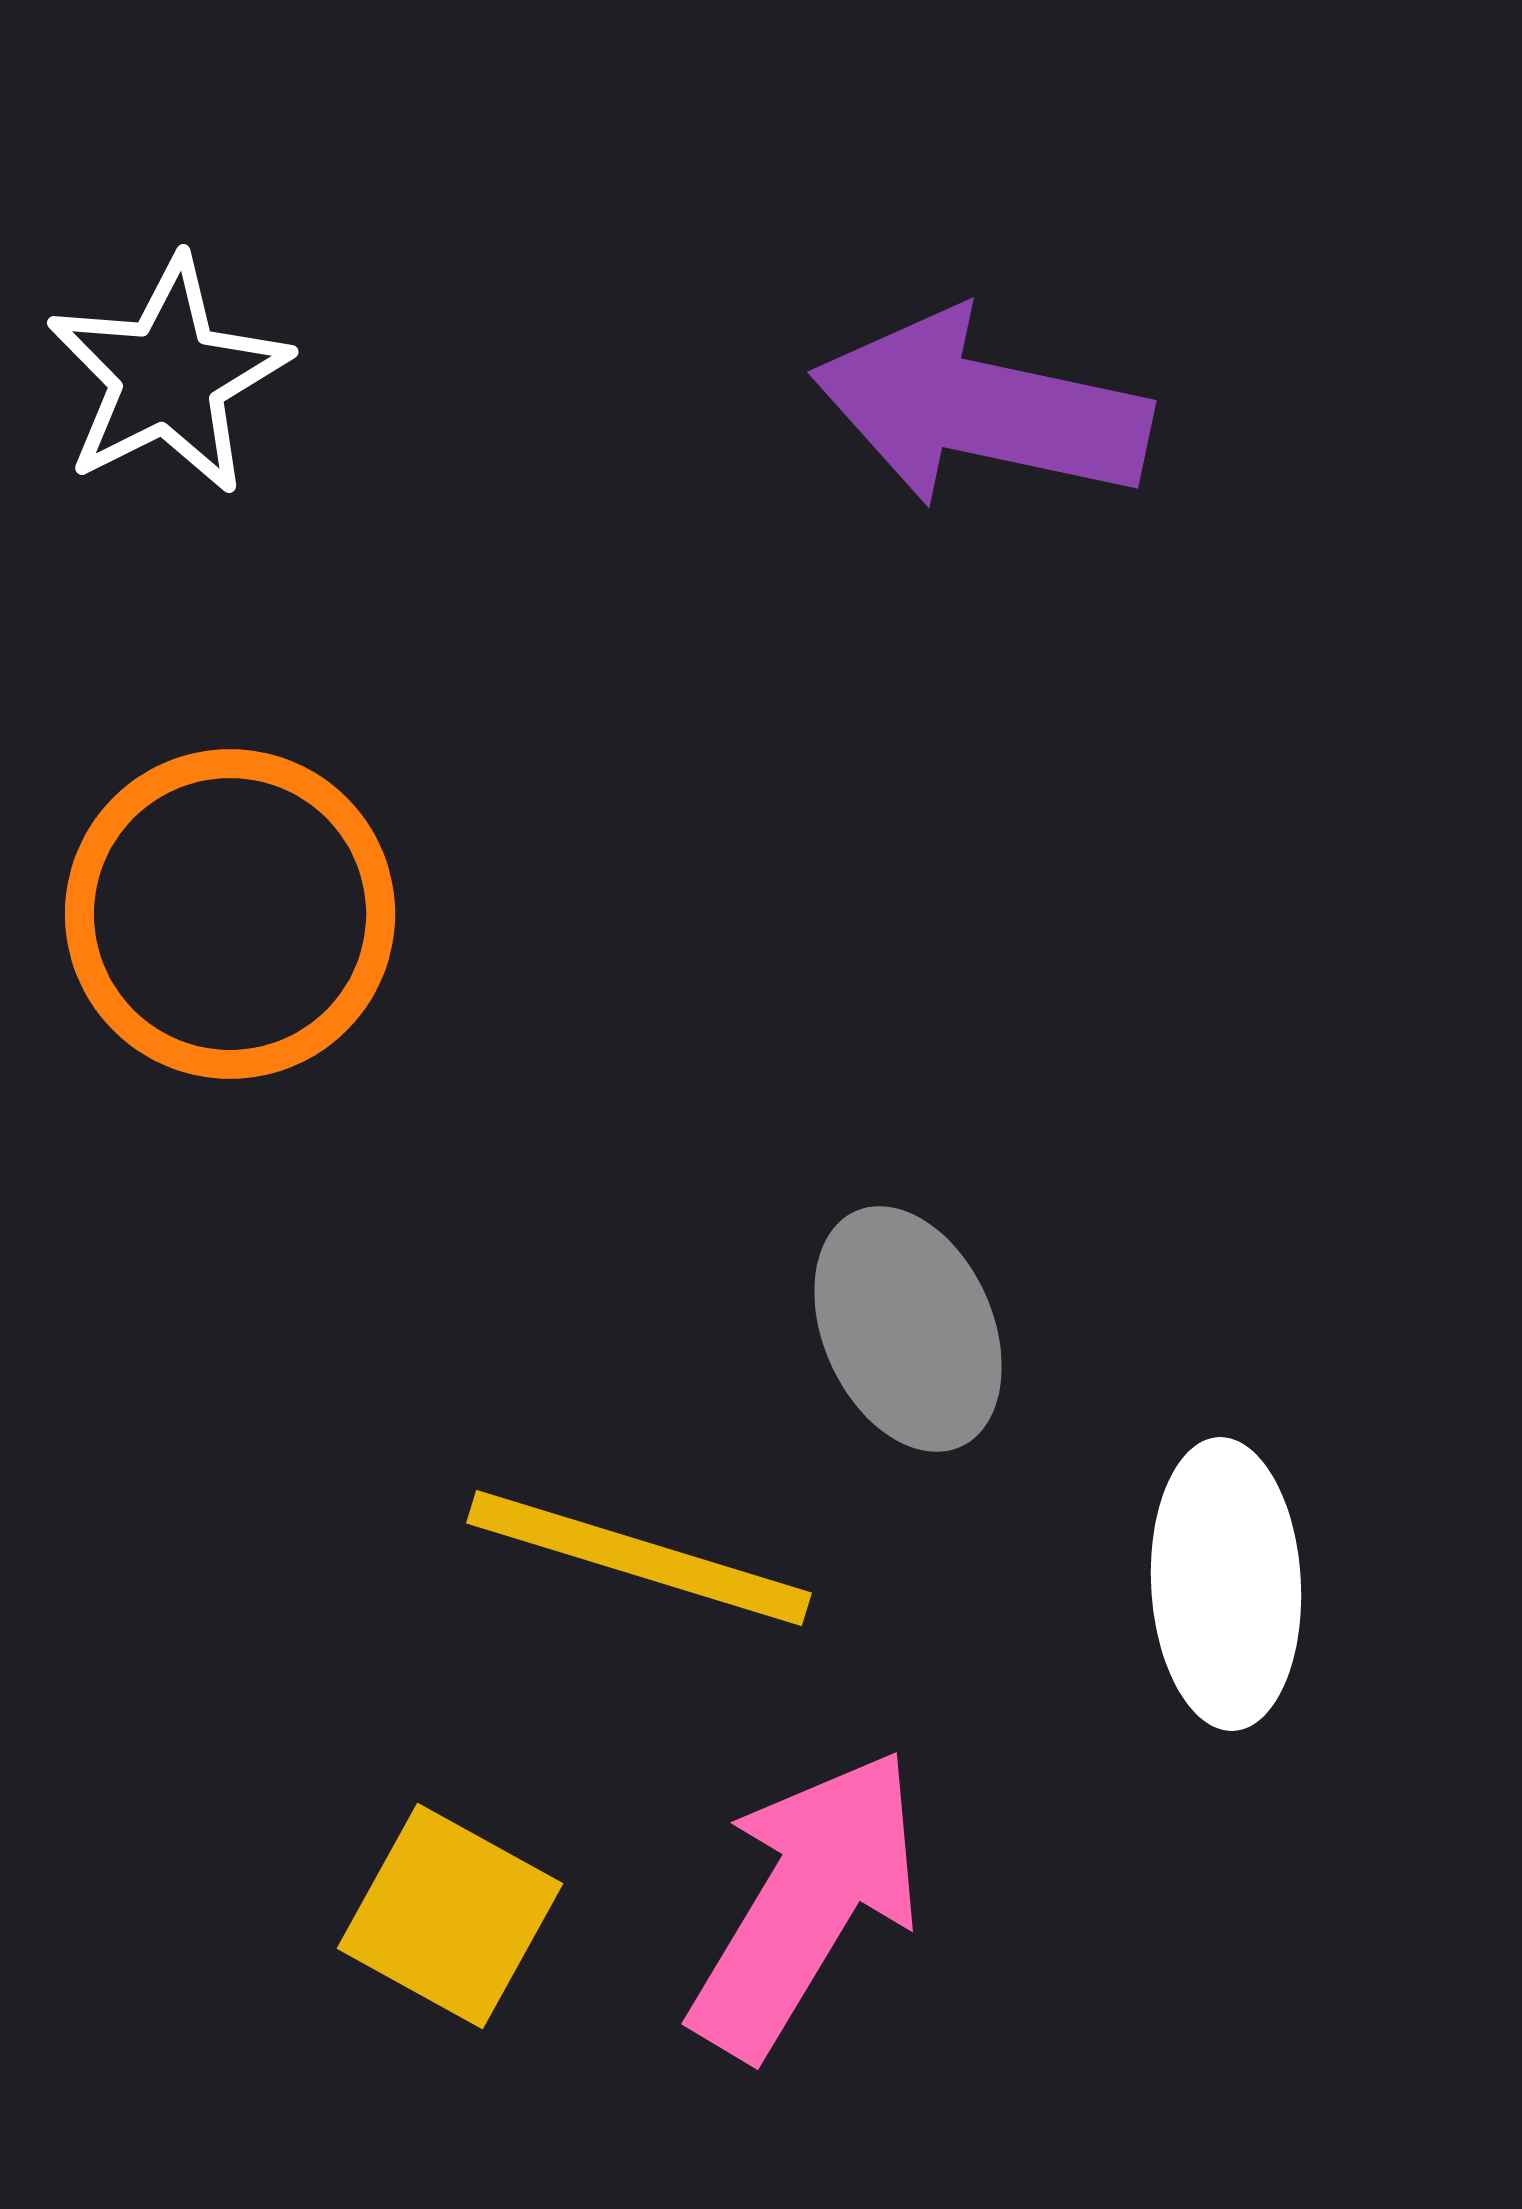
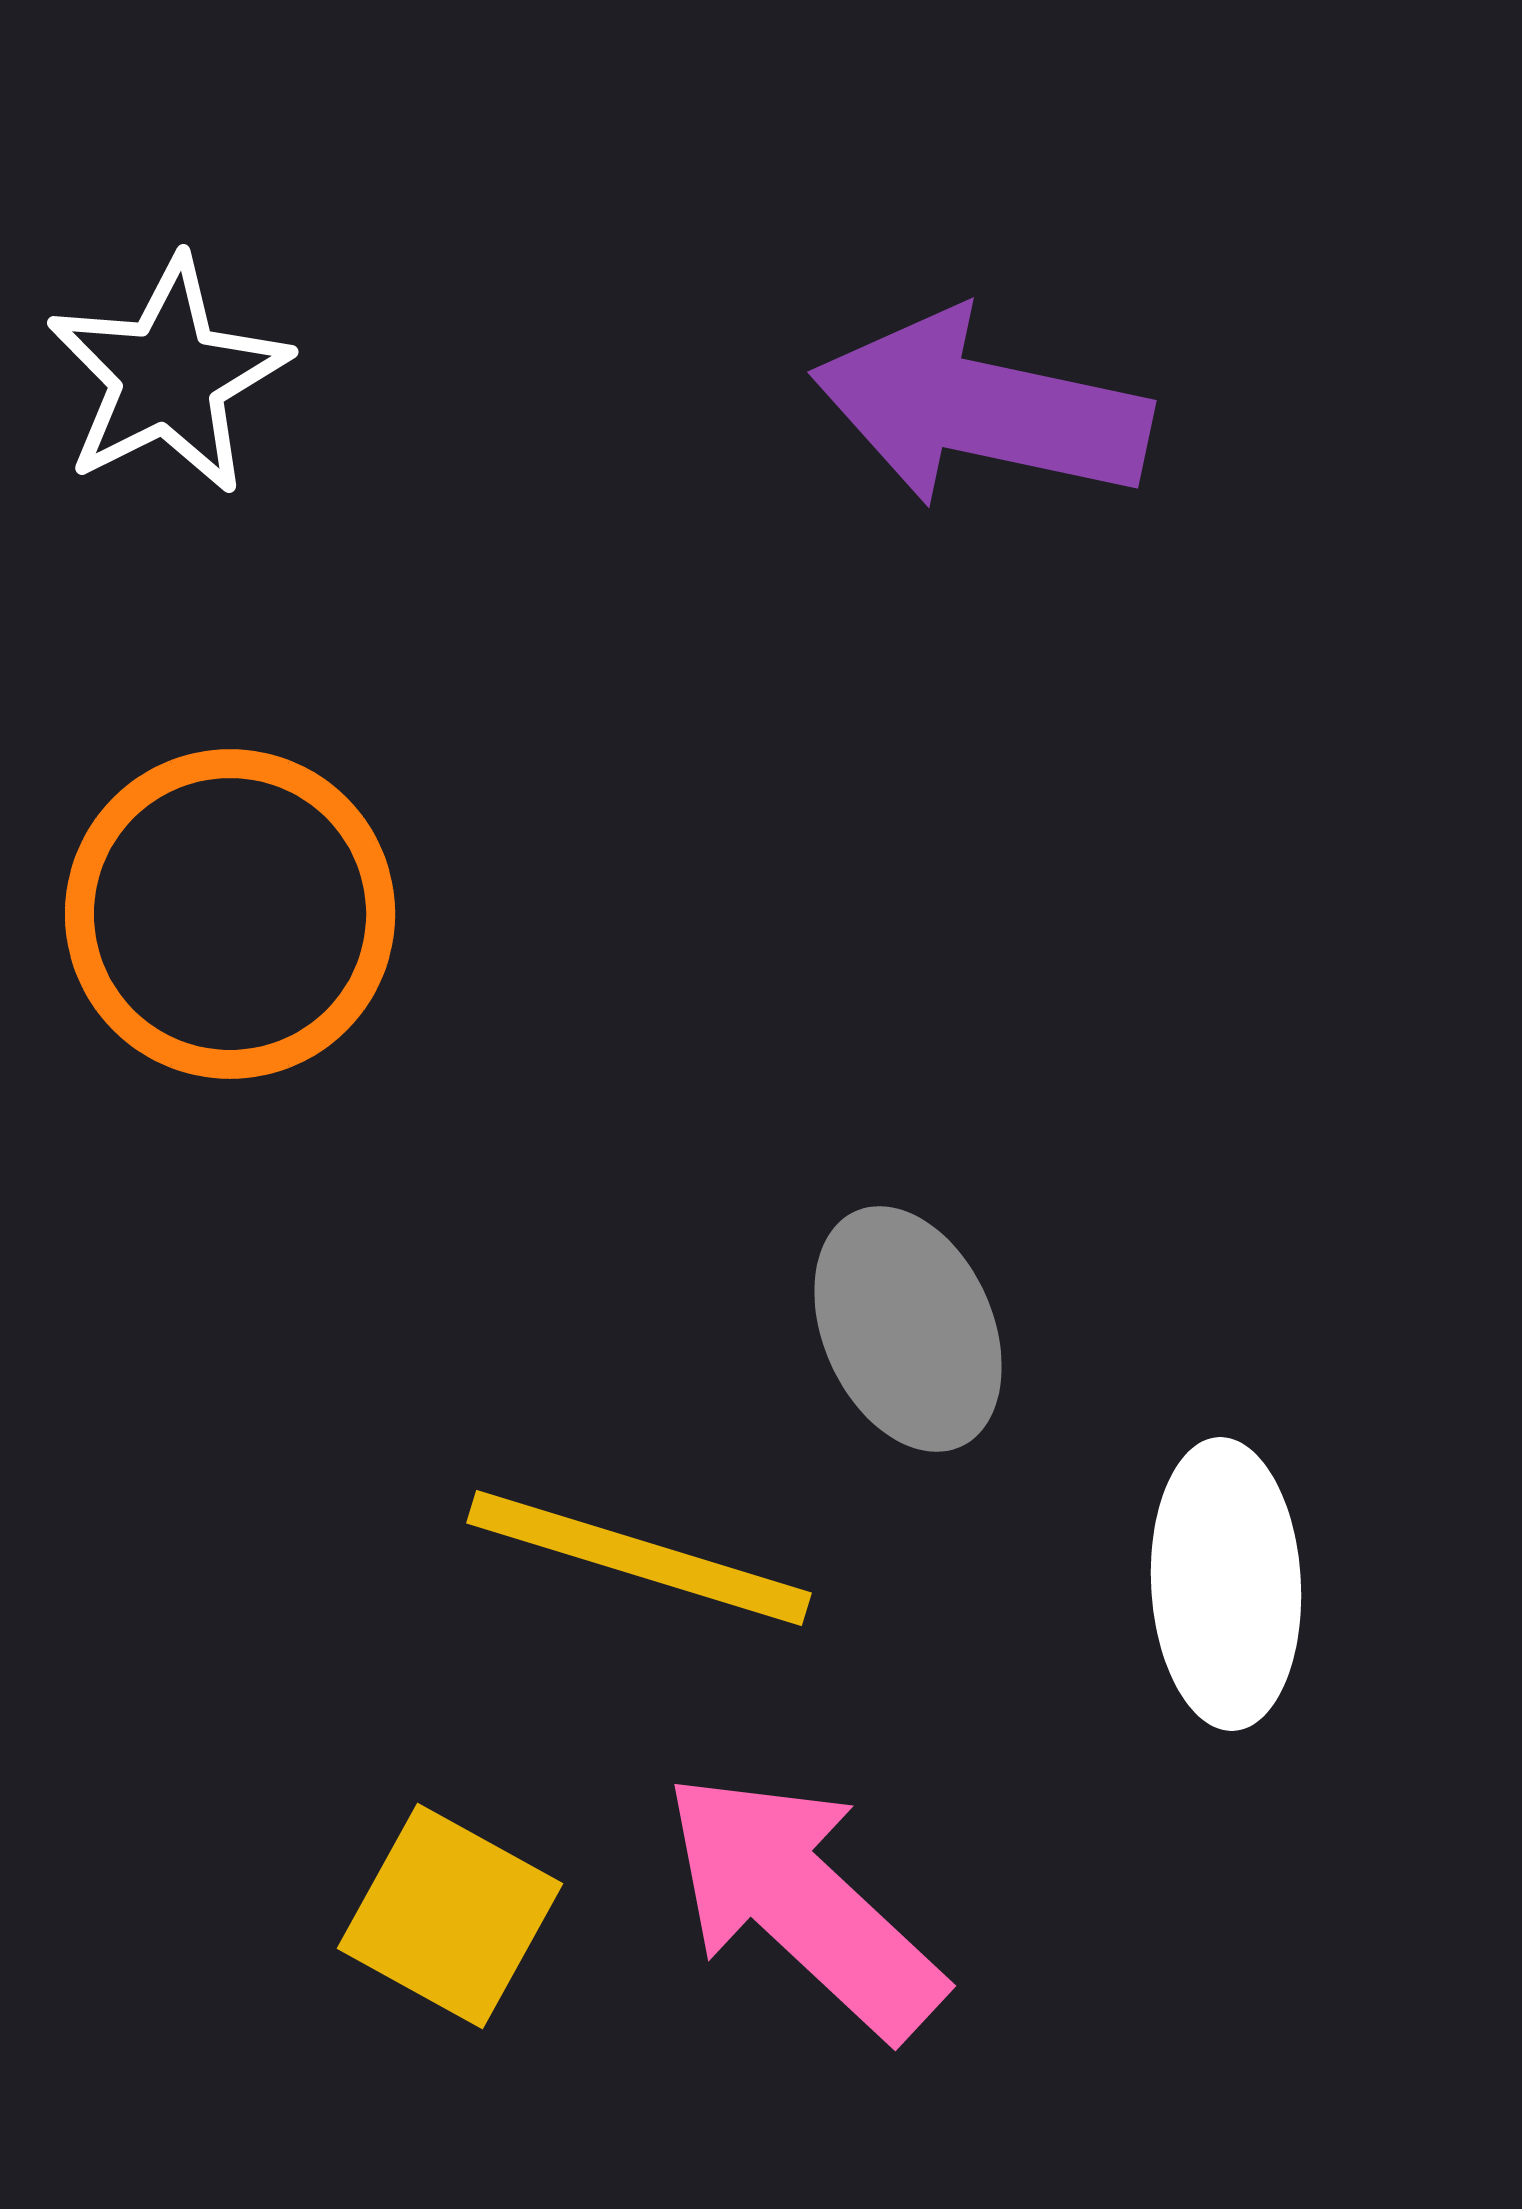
pink arrow: moved 3 px left, 1 px down; rotated 78 degrees counterclockwise
